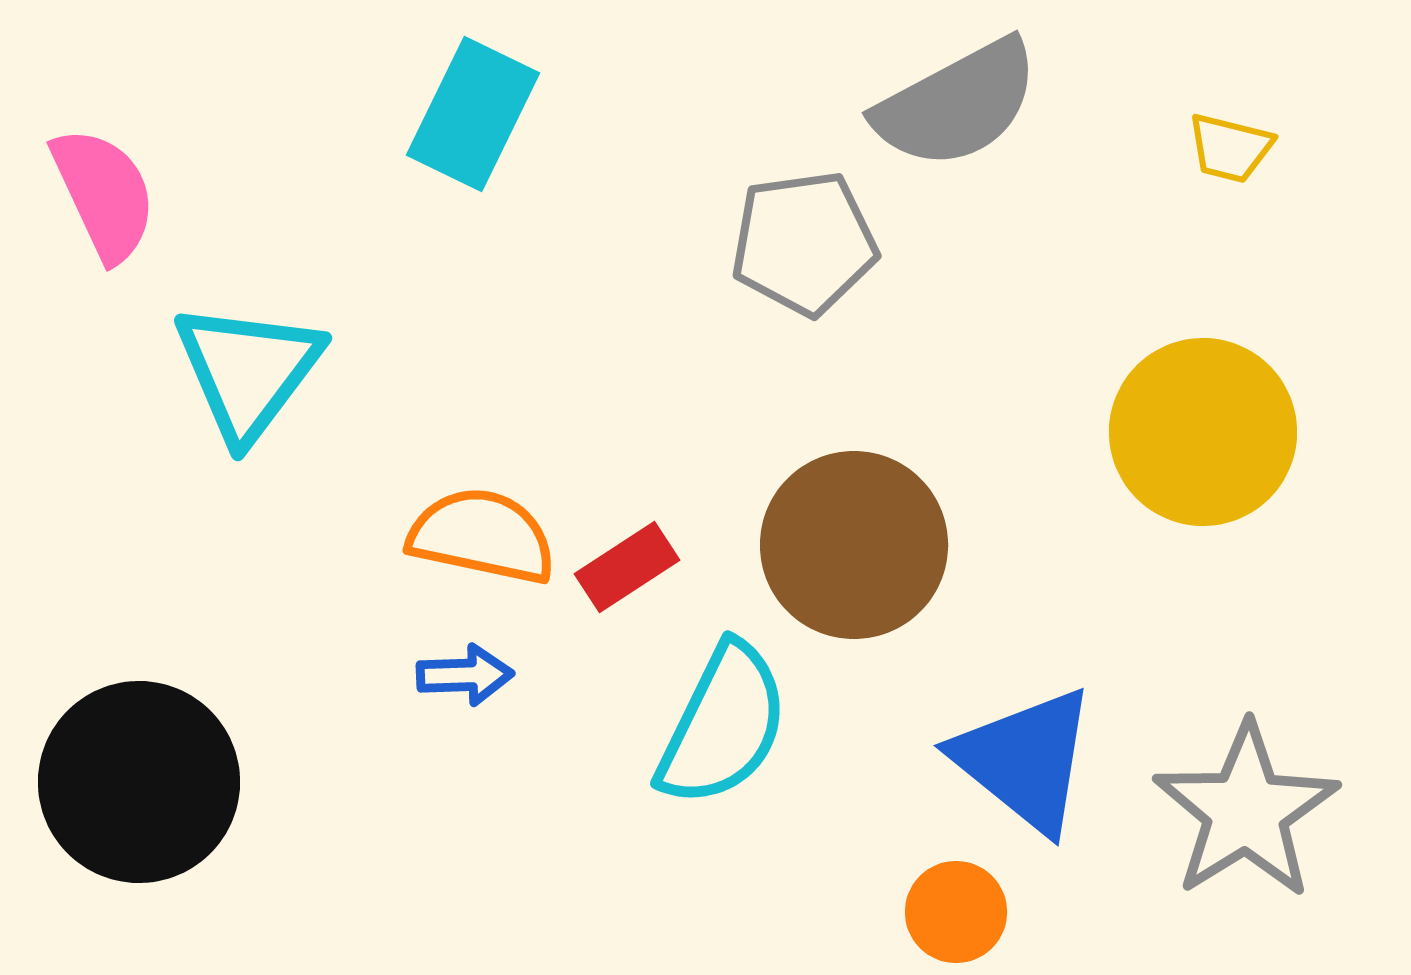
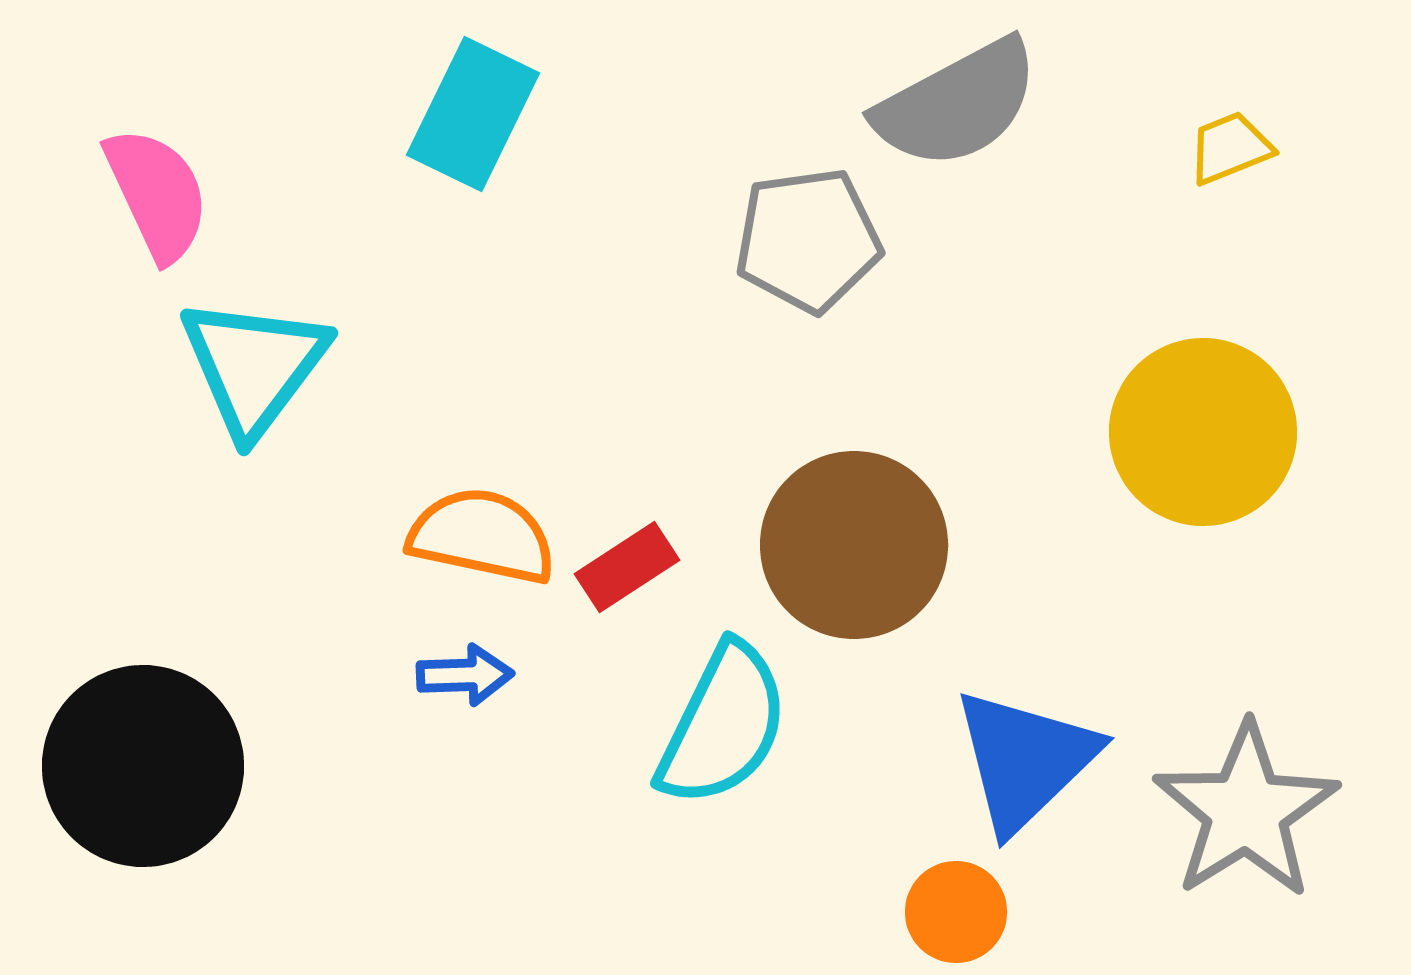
yellow trapezoid: rotated 144 degrees clockwise
pink semicircle: moved 53 px right
gray pentagon: moved 4 px right, 3 px up
cyan triangle: moved 6 px right, 5 px up
blue triangle: rotated 37 degrees clockwise
black circle: moved 4 px right, 16 px up
